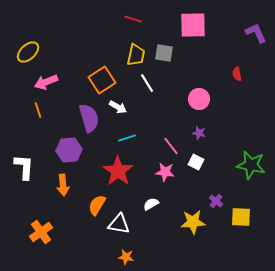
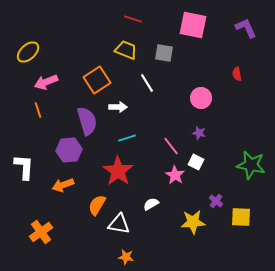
pink square: rotated 12 degrees clockwise
purple L-shape: moved 10 px left, 5 px up
yellow trapezoid: moved 10 px left, 5 px up; rotated 80 degrees counterclockwise
orange square: moved 5 px left
pink circle: moved 2 px right, 1 px up
white arrow: rotated 30 degrees counterclockwise
purple semicircle: moved 2 px left, 3 px down
pink star: moved 10 px right, 3 px down; rotated 24 degrees clockwise
orange arrow: rotated 75 degrees clockwise
